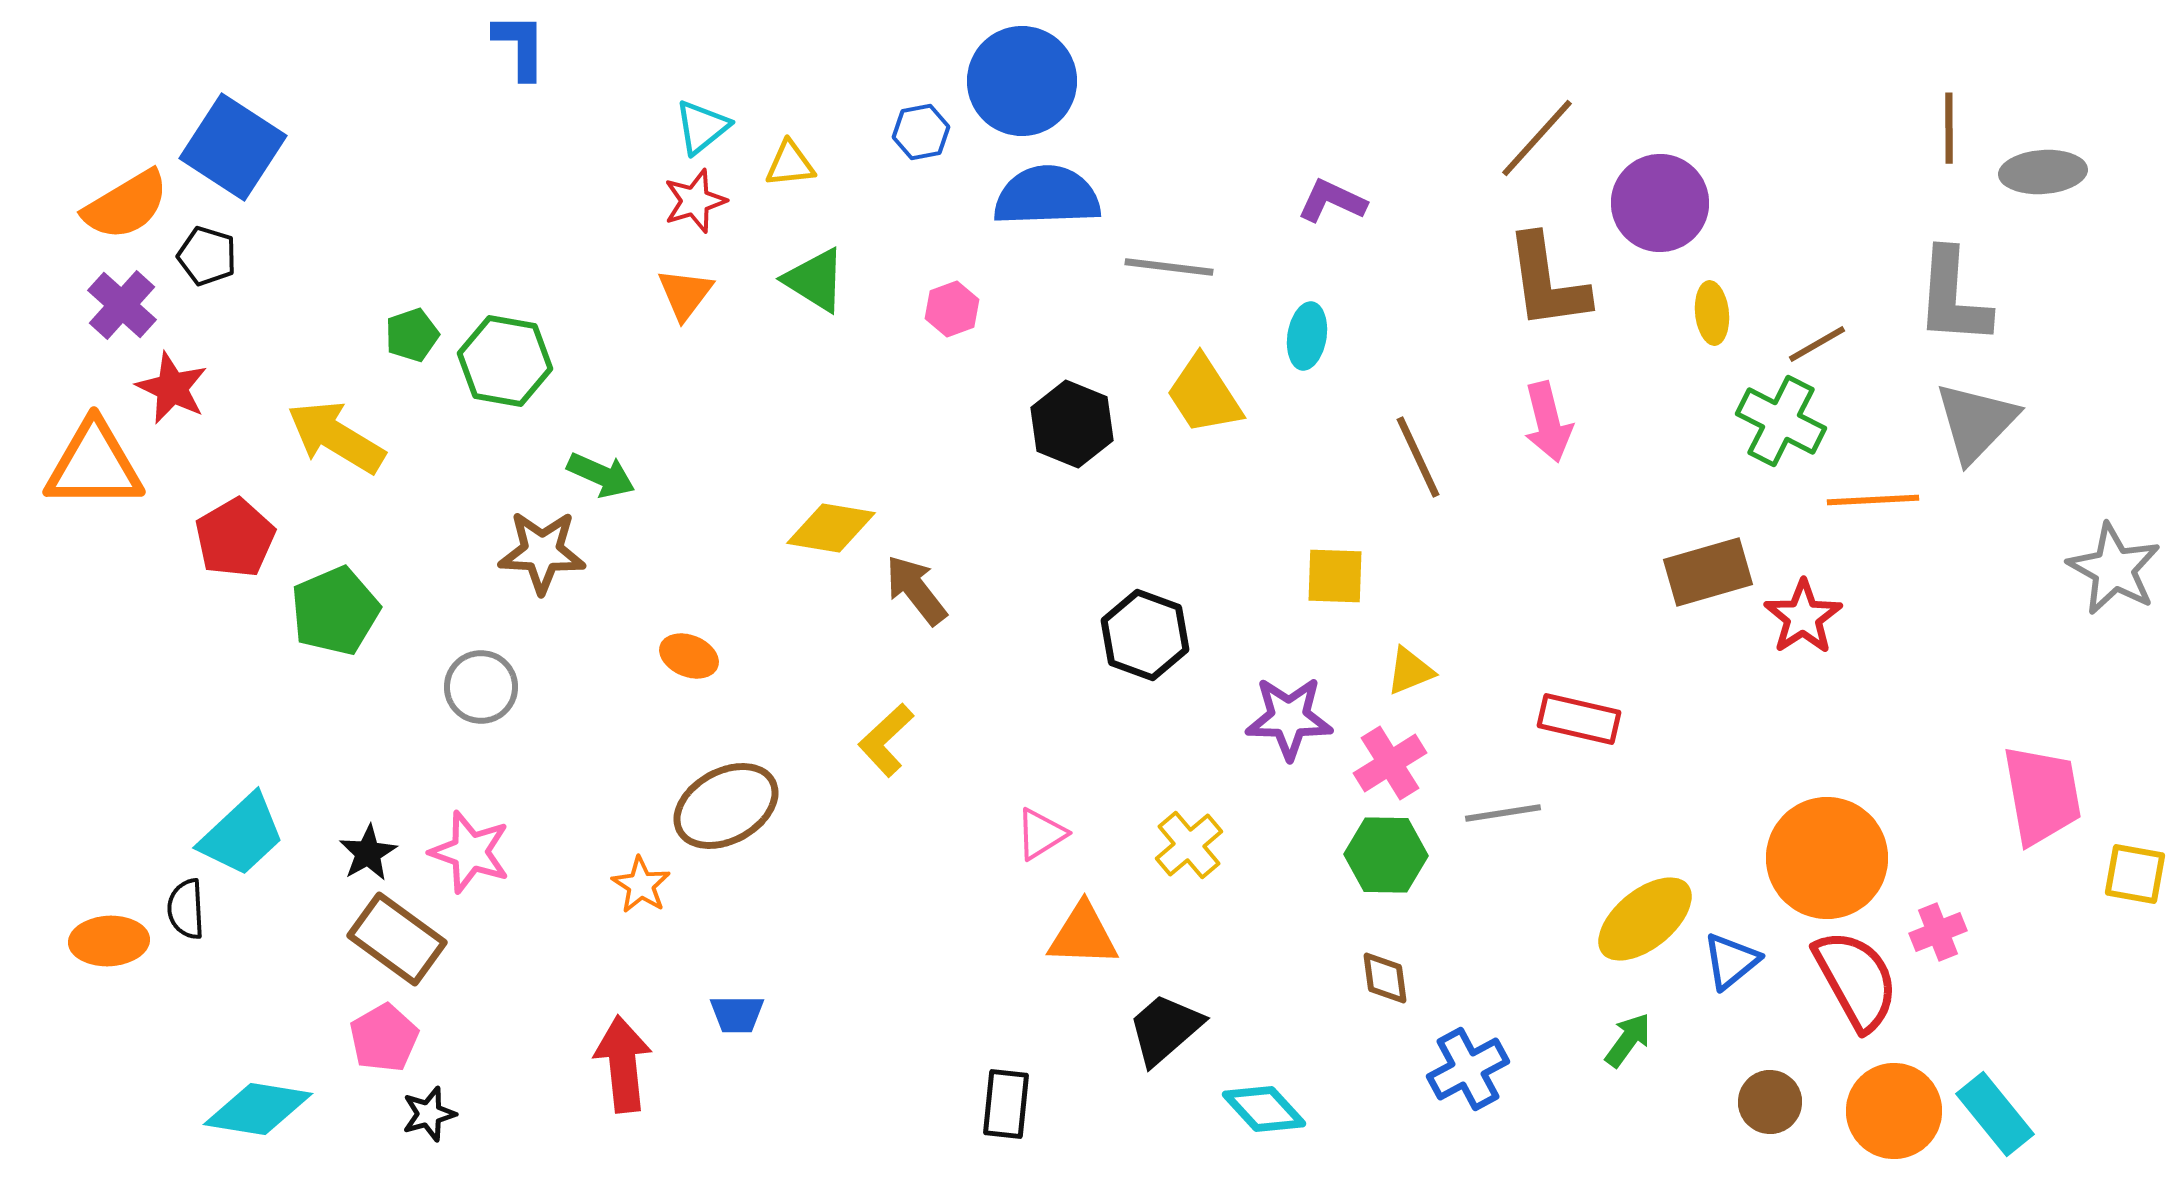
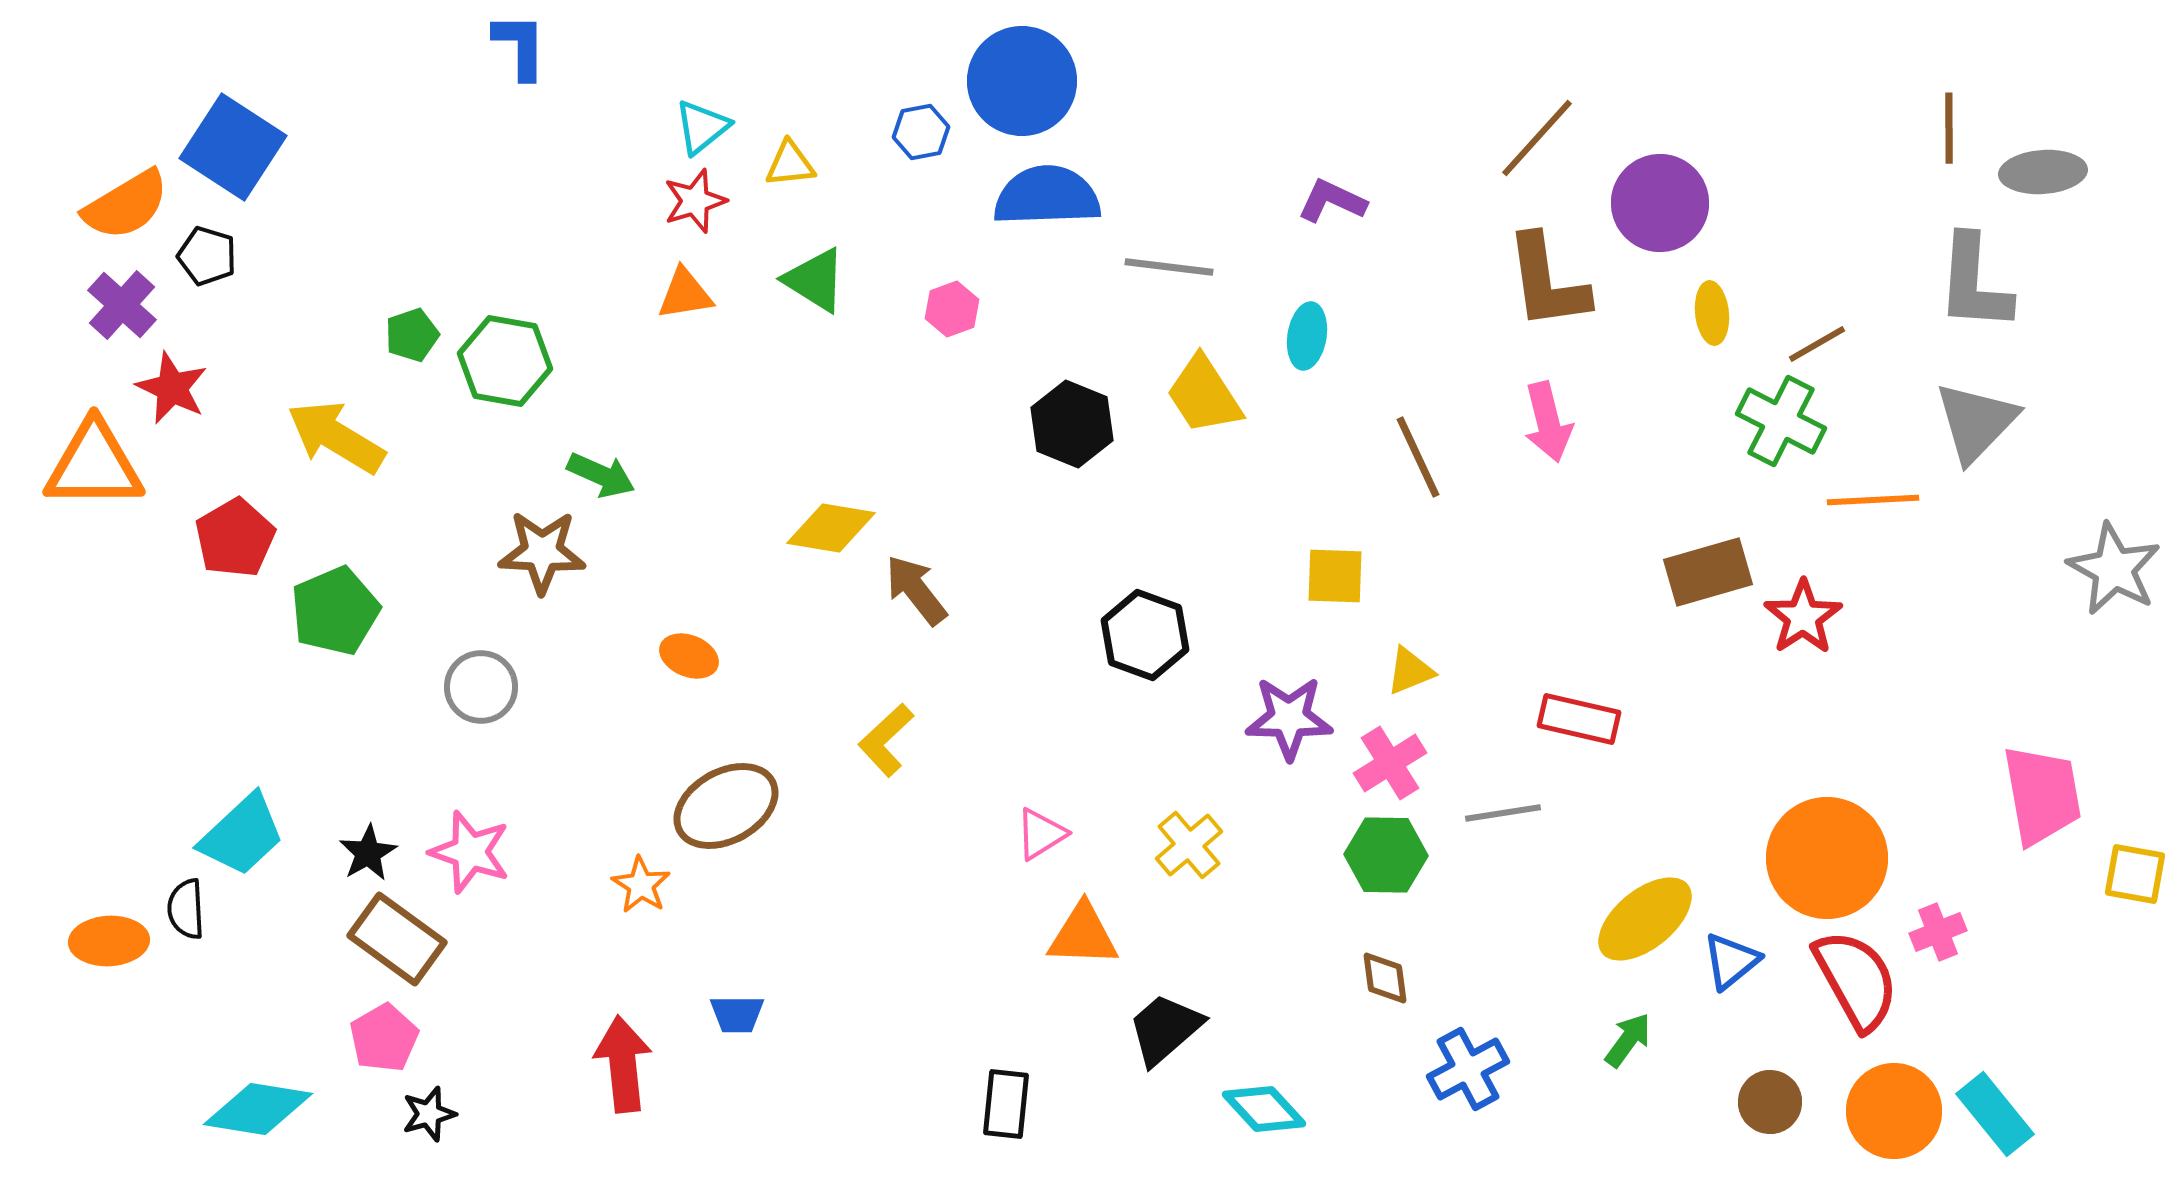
orange triangle at (685, 294): rotated 44 degrees clockwise
gray L-shape at (1953, 297): moved 21 px right, 14 px up
